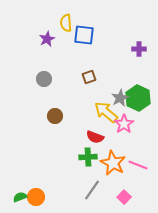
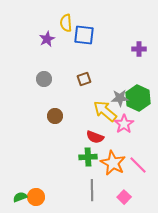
brown square: moved 5 px left, 2 px down
gray star: rotated 24 degrees clockwise
yellow arrow: moved 1 px left, 1 px up
pink line: rotated 24 degrees clockwise
gray line: rotated 35 degrees counterclockwise
